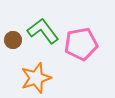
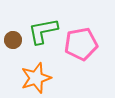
green L-shape: rotated 64 degrees counterclockwise
